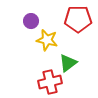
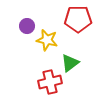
purple circle: moved 4 px left, 5 px down
green triangle: moved 2 px right
